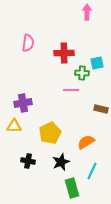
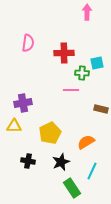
green rectangle: rotated 18 degrees counterclockwise
